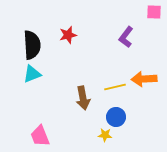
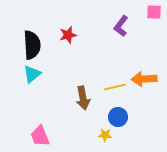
purple L-shape: moved 5 px left, 11 px up
cyan triangle: rotated 18 degrees counterclockwise
blue circle: moved 2 px right
